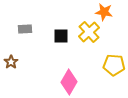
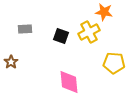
yellow cross: rotated 15 degrees clockwise
black square: rotated 21 degrees clockwise
yellow pentagon: moved 2 px up
pink diamond: rotated 35 degrees counterclockwise
